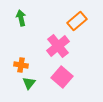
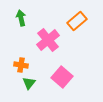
pink cross: moved 10 px left, 6 px up
